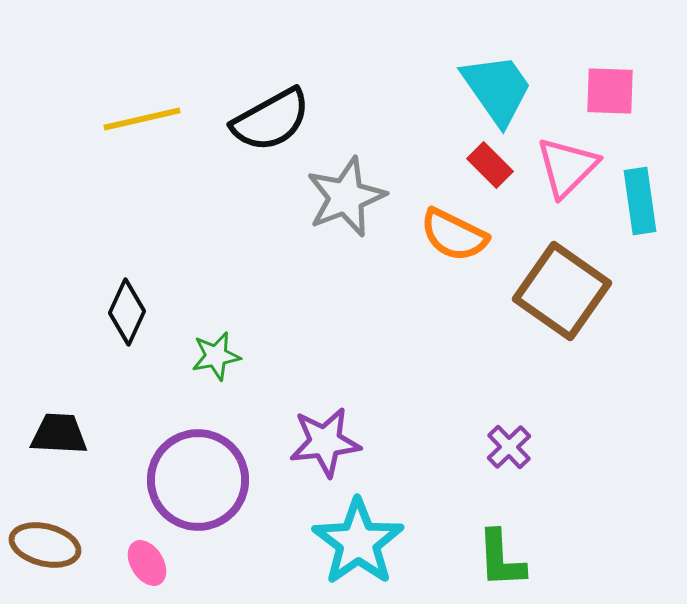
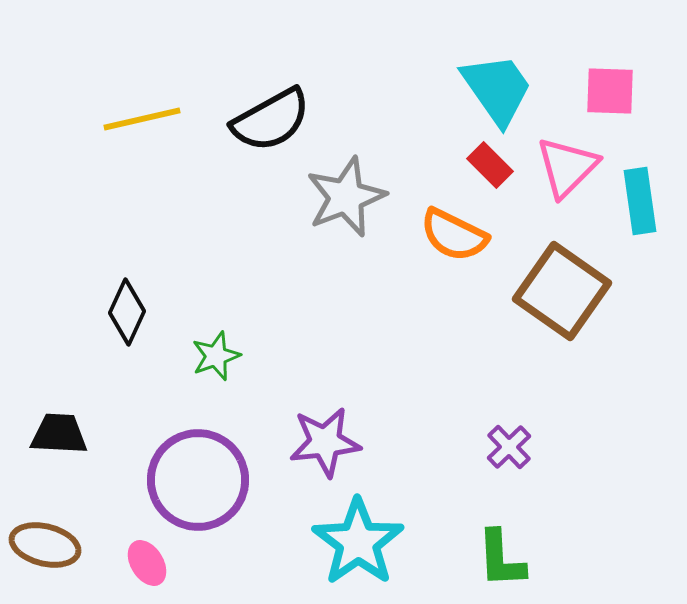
green star: rotated 9 degrees counterclockwise
